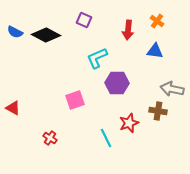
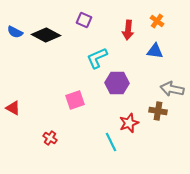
cyan line: moved 5 px right, 4 px down
